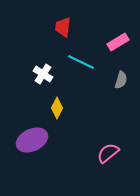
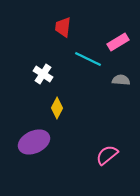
cyan line: moved 7 px right, 3 px up
gray semicircle: rotated 102 degrees counterclockwise
purple ellipse: moved 2 px right, 2 px down
pink semicircle: moved 1 px left, 2 px down
